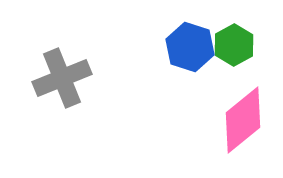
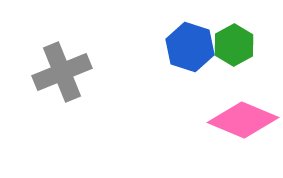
gray cross: moved 6 px up
pink diamond: rotated 62 degrees clockwise
